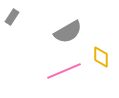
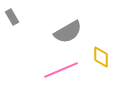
gray rectangle: rotated 63 degrees counterclockwise
pink line: moved 3 px left, 1 px up
